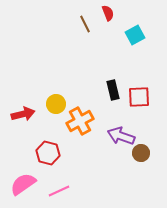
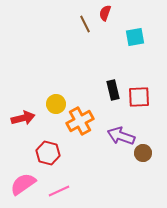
red semicircle: moved 3 px left; rotated 140 degrees counterclockwise
cyan square: moved 2 px down; rotated 18 degrees clockwise
red arrow: moved 4 px down
brown circle: moved 2 px right
